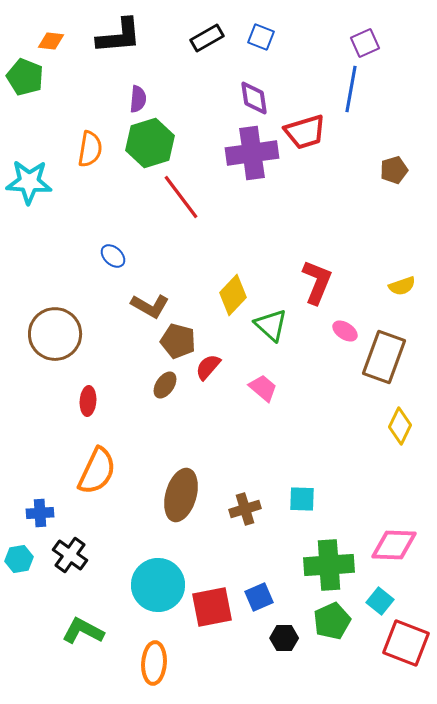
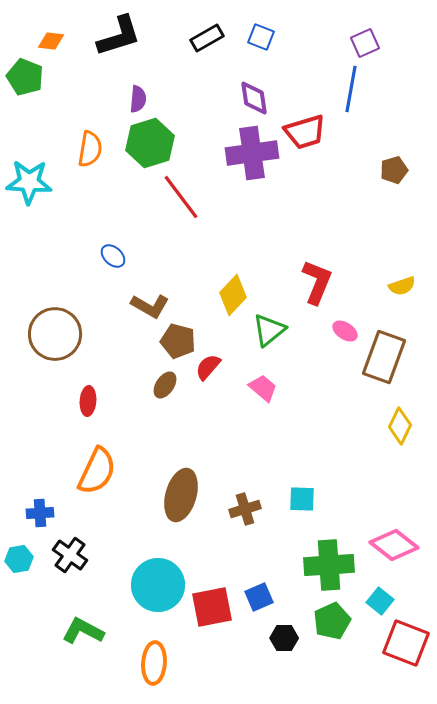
black L-shape at (119, 36): rotated 12 degrees counterclockwise
green triangle at (271, 325): moved 2 px left, 5 px down; rotated 39 degrees clockwise
pink diamond at (394, 545): rotated 36 degrees clockwise
